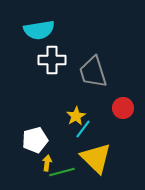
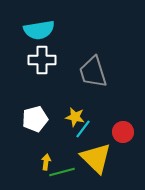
white cross: moved 10 px left
red circle: moved 24 px down
yellow star: moved 1 px left, 1 px down; rotated 30 degrees counterclockwise
white pentagon: moved 21 px up
yellow arrow: moved 1 px left, 1 px up
